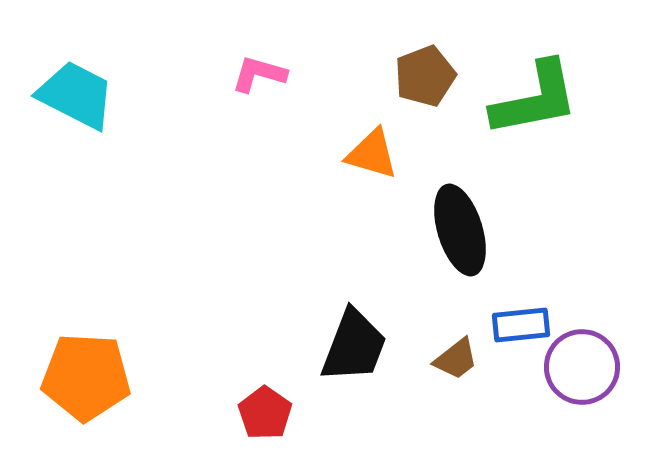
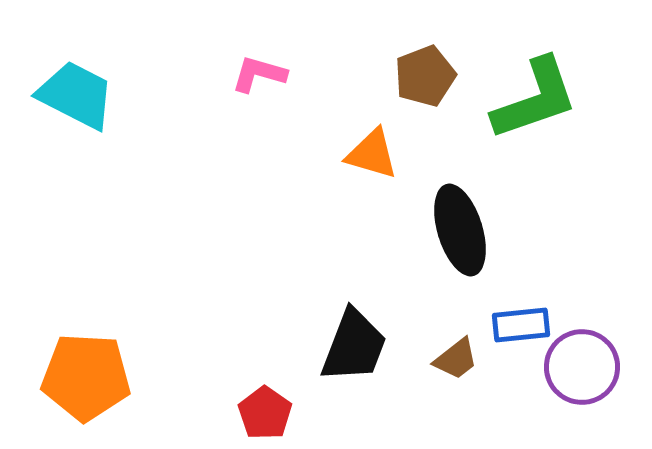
green L-shape: rotated 8 degrees counterclockwise
